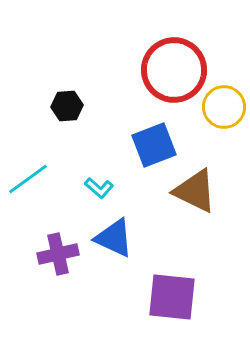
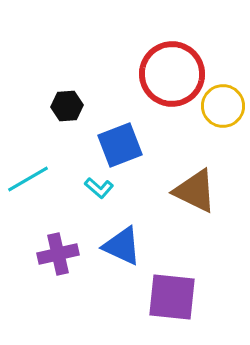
red circle: moved 2 px left, 4 px down
yellow circle: moved 1 px left, 1 px up
blue square: moved 34 px left
cyan line: rotated 6 degrees clockwise
blue triangle: moved 8 px right, 8 px down
